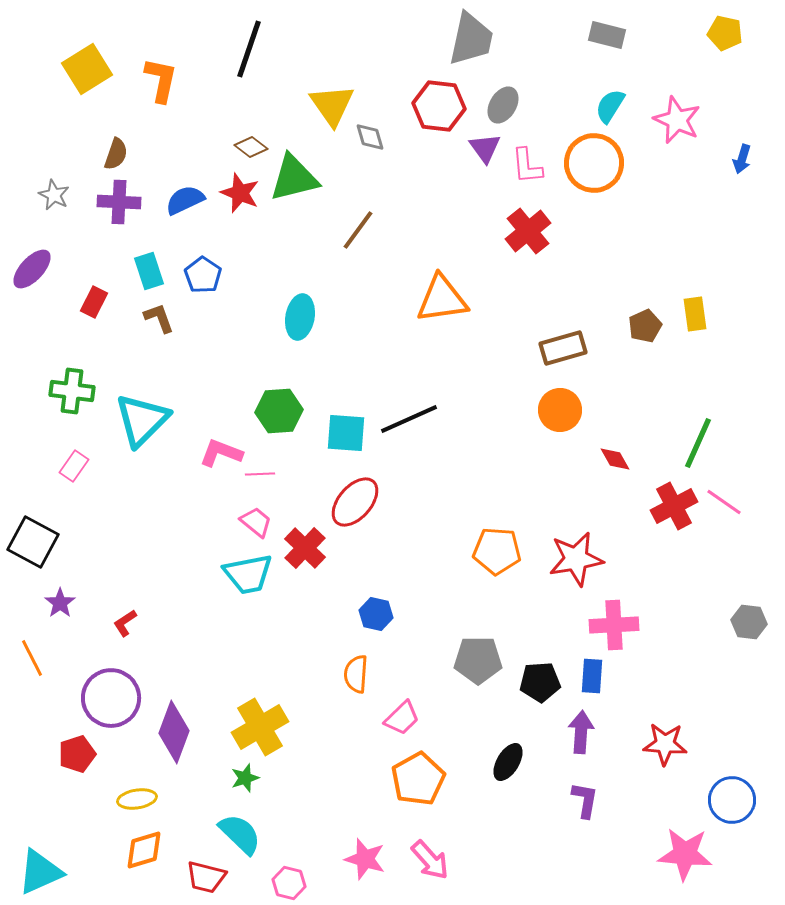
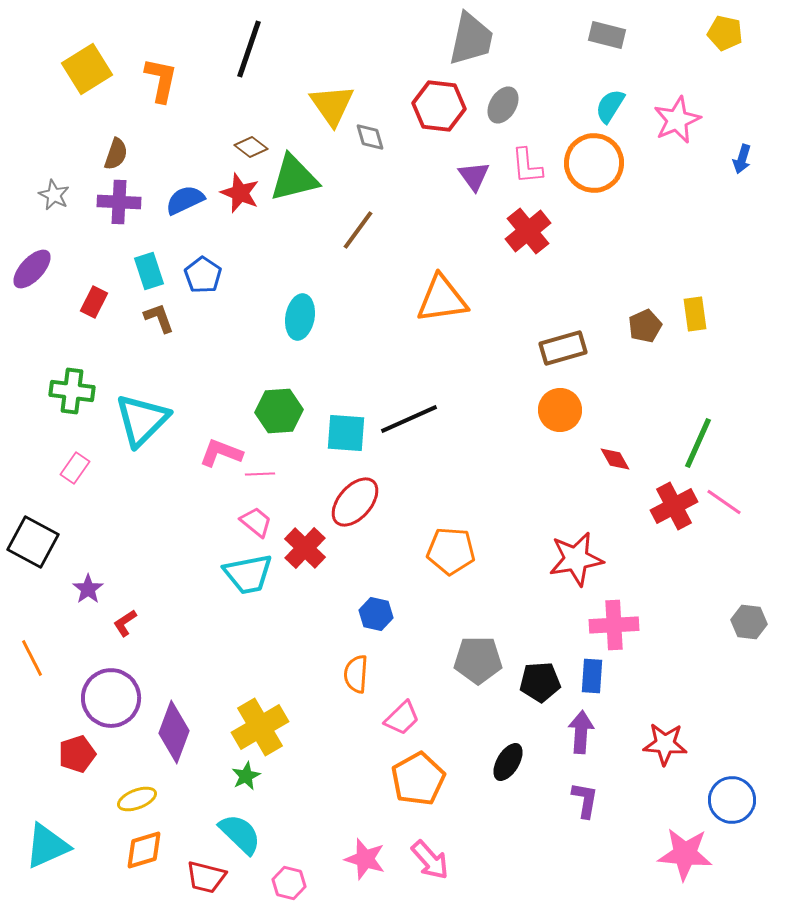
pink star at (677, 120): rotated 24 degrees clockwise
purple triangle at (485, 148): moved 11 px left, 28 px down
pink rectangle at (74, 466): moved 1 px right, 2 px down
orange pentagon at (497, 551): moved 46 px left
purple star at (60, 603): moved 28 px right, 14 px up
green star at (245, 778): moved 1 px right, 2 px up; rotated 8 degrees counterclockwise
yellow ellipse at (137, 799): rotated 12 degrees counterclockwise
cyan triangle at (40, 872): moved 7 px right, 26 px up
